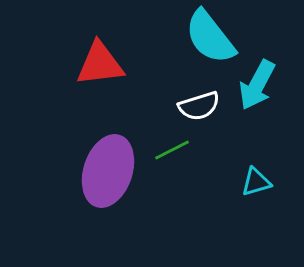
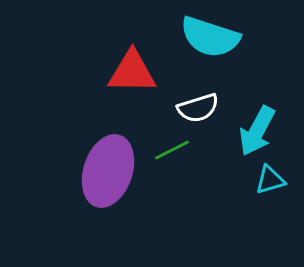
cyan semicircle: rotated 34 degrees counterclockwise
red triangle: moved 32 px right, 8 px down; rotated 8 degrees clockwise
cyan arrow: moved 46 px down
white semicircle: moved 1 px left, 2 px down
cyan triangle: moved 14 px right, 2 px up
